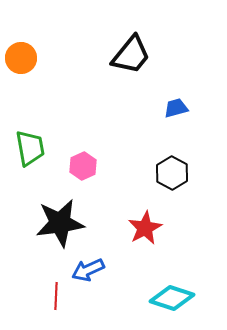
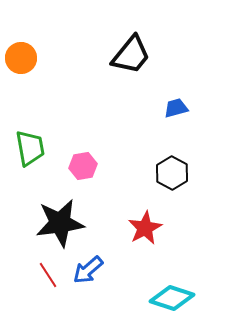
pink hexagon: rotated 16 degrees clockwise
blue arrow: rotated 16 degrees counterclockwise
red line: moved 8 px left, 21 px up; rotated 36 degrees counterclockwise
